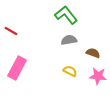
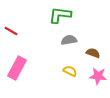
green L-shape: moved 6 px left; rotated 45 degrees counterclockwise
